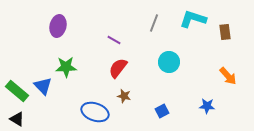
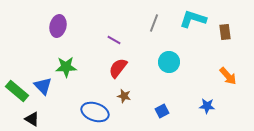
black triangle: moved 15 px right
